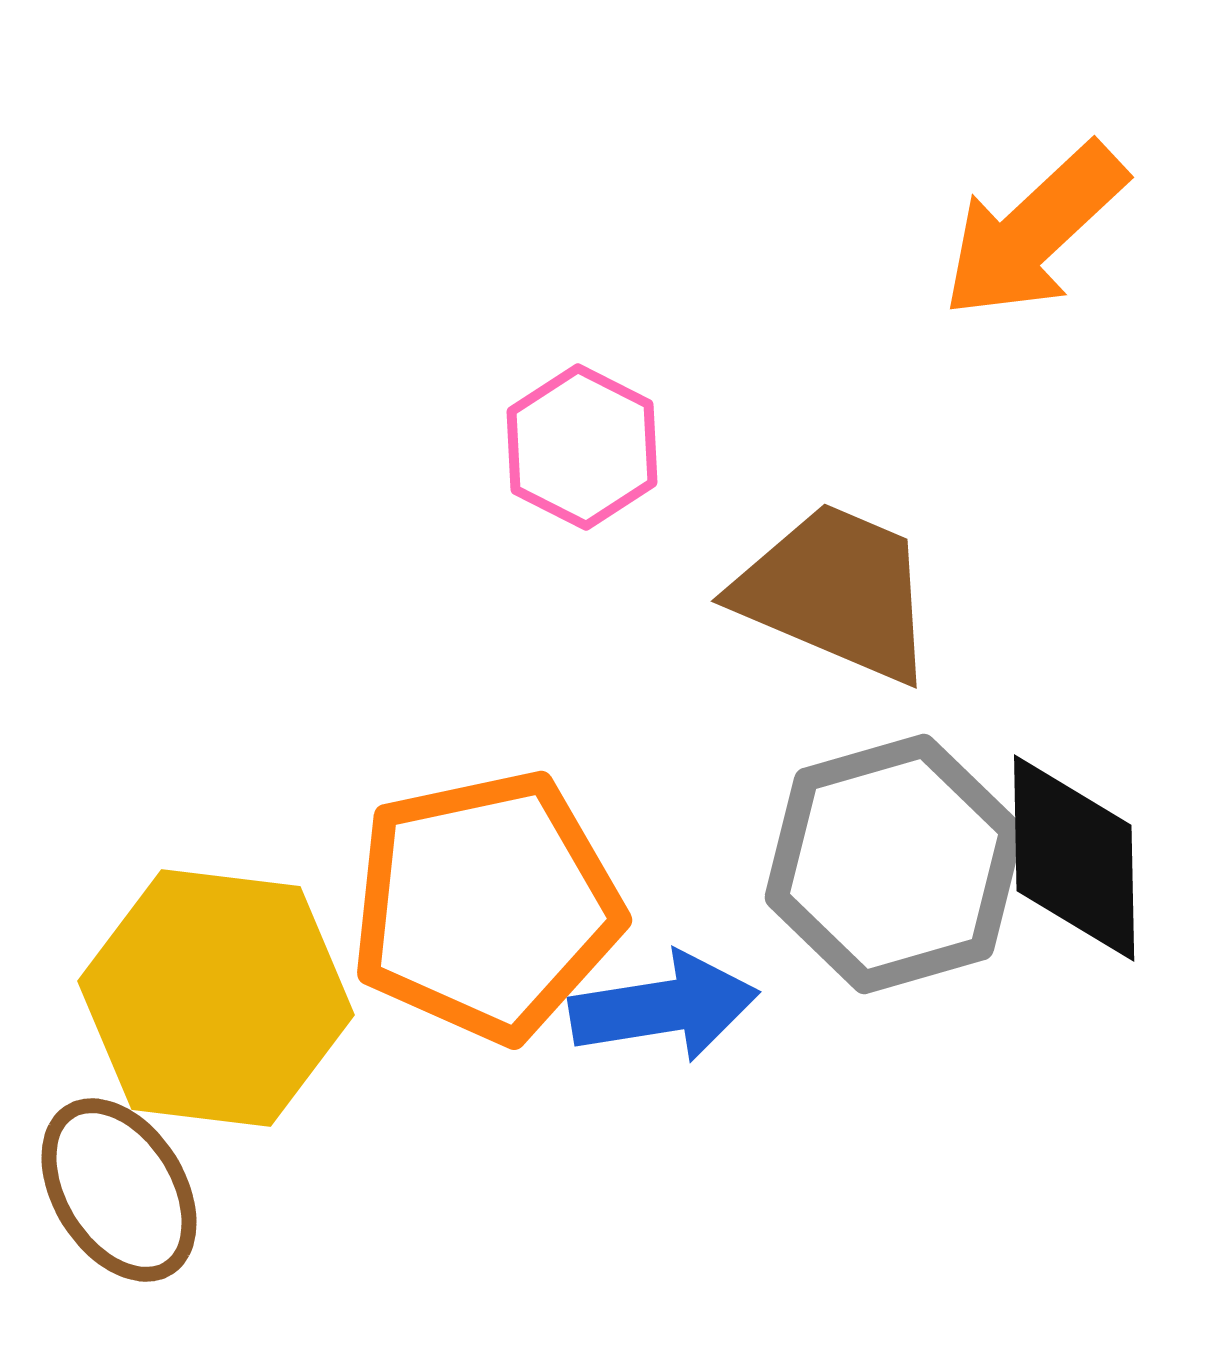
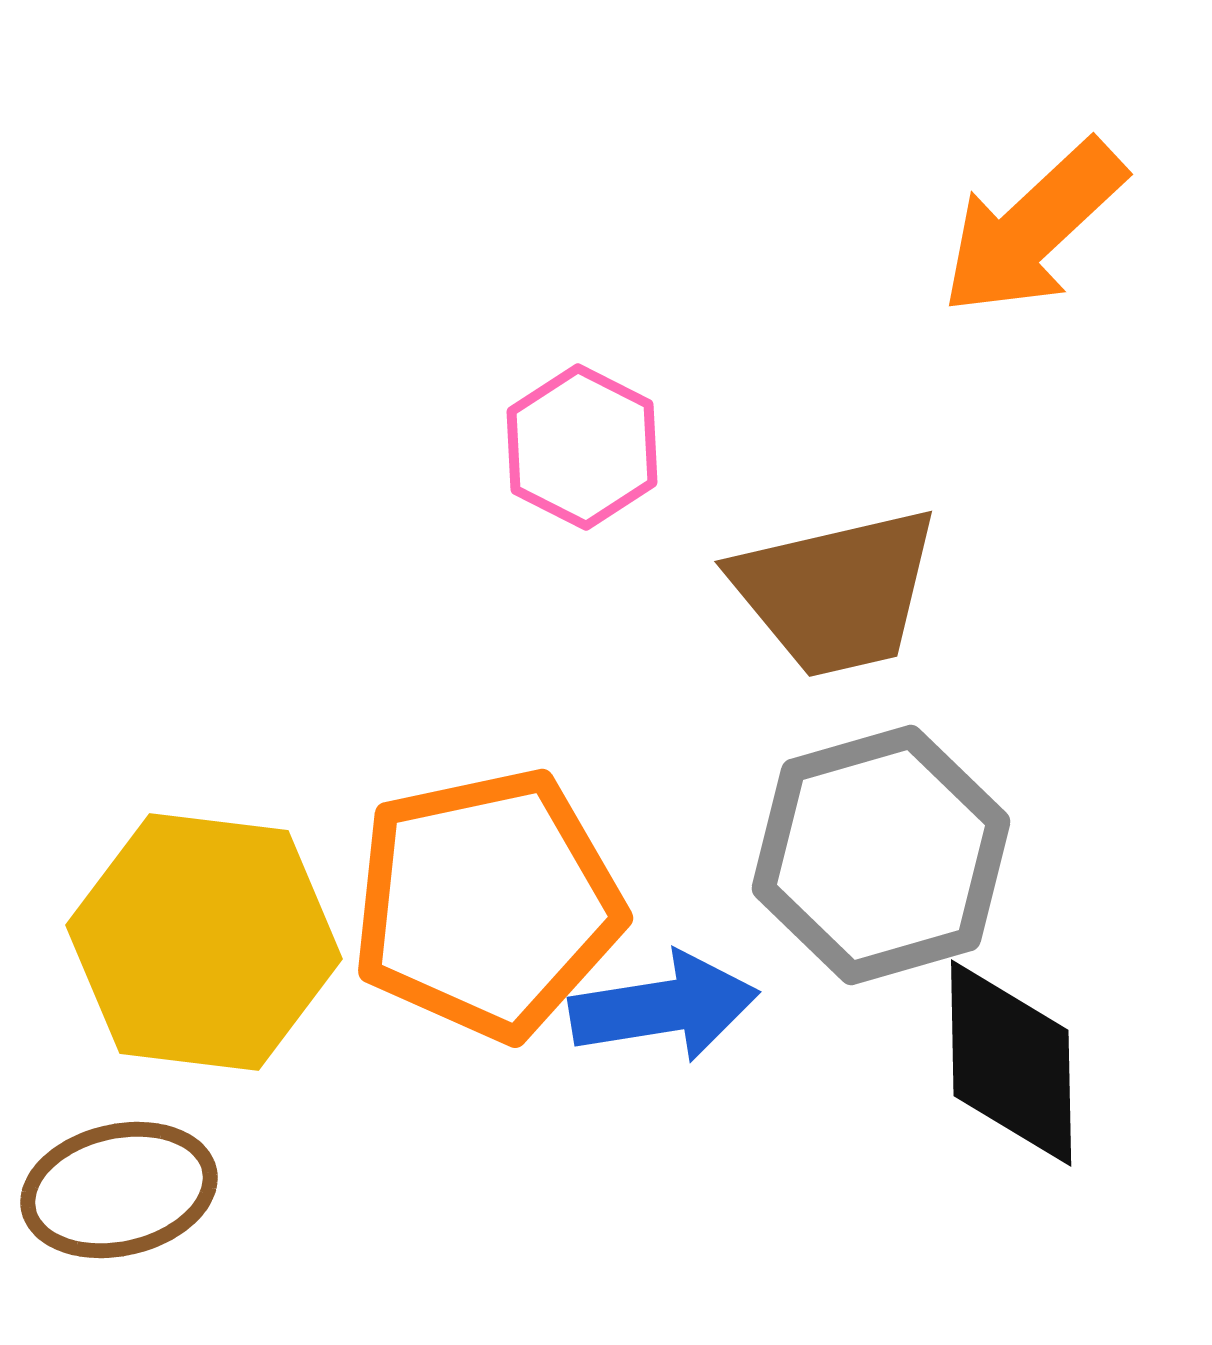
orange arrow: moved 1 px left, 3 px up
brown trapezoid: rotated 144 degrees clockwise
black diamond: moved 63 px left, 205 px down
gray hexagon: moved 13 px left, 9 px up
orange pentagon: moved 1 px right, 2 px up
yellow hexagon: moved 12 px left, 56 px up
brown ellipse: rotated 71 degrees counterclockwise
